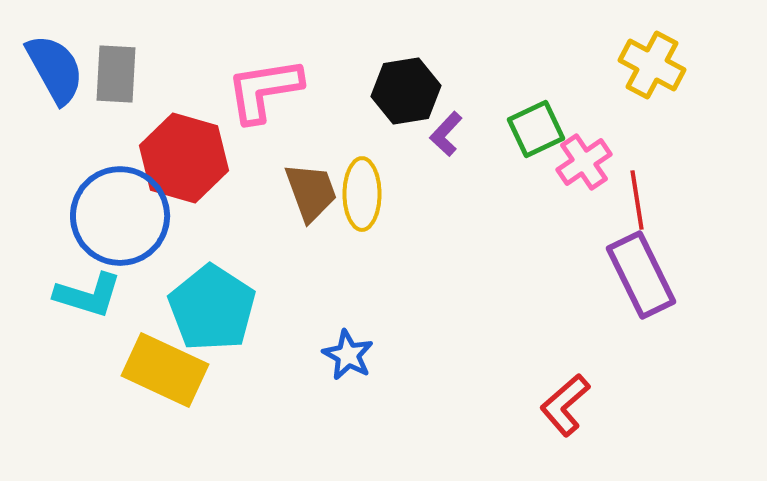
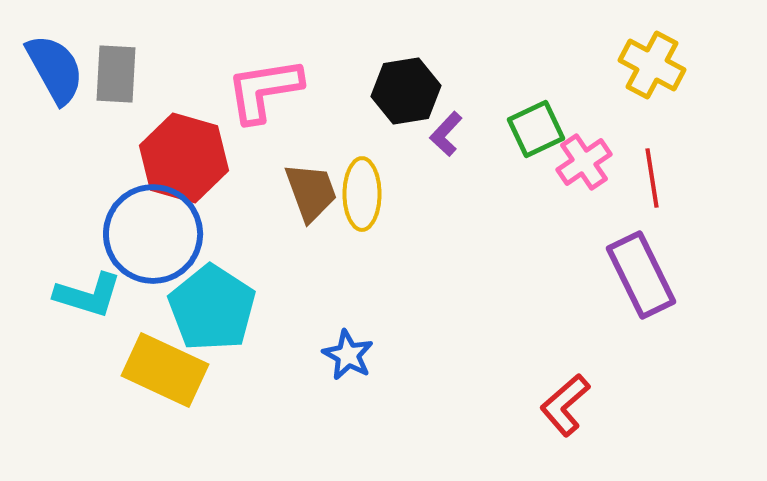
red line: moved 15 px right, 22 px up
blue circle: moved 33 px right, 18 px down
